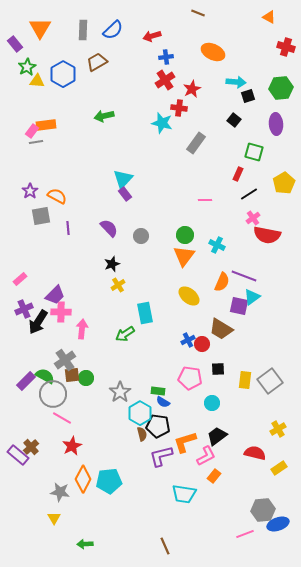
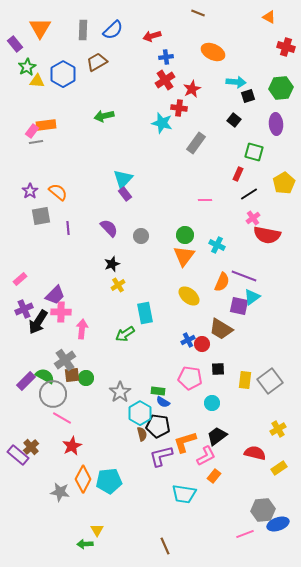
orange semicircle at (57, 196): moved 1 px right, 4 px up; rotated 12 degrees clockwise
yellow triangle at (54, 518): moved 43 px right, 12 px down
